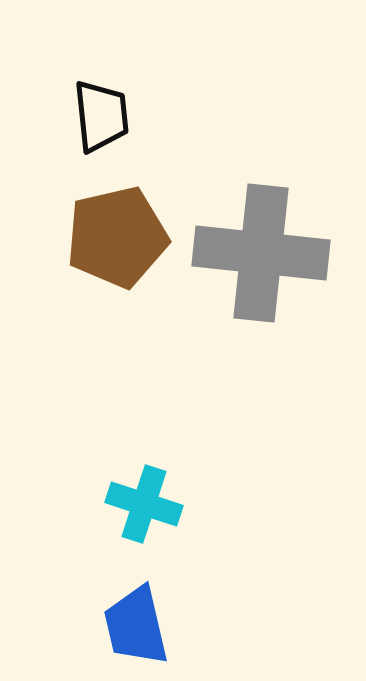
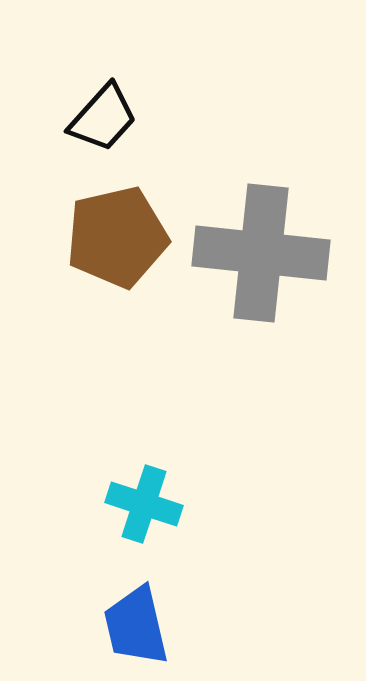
black trapezoid: moved 2 px right, 2 px down; rotated 48 degrees clockwise
